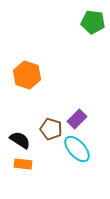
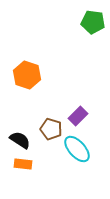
purple rectangle: moved 1 px right, 3 px up
